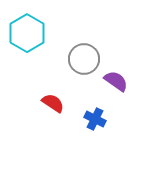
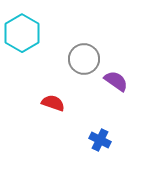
cyan hexagon: moved 5 px left
red semicircle: rotated 15 degrees counterclockwise
blue cross: moved 5 px right, 21 px down
